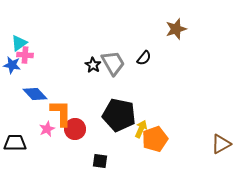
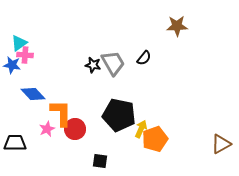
brown star: moved 1 px right, 3 px up; rotated 15 degrees clockwise
black star: rotated 21 degrees counterclockwise
blue diamond: moved 2 px left
